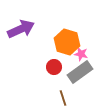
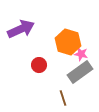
orange hexagon: moved 1 px right
red circle: moved 15 px left, 2 px up
